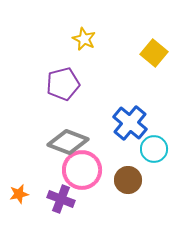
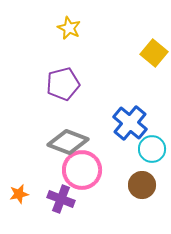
yellow star: moved 15 px left, 11 px up
cyan circle: moved 2 px left
brown circle: moved 14 px right, 5 px down
